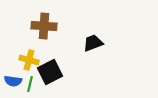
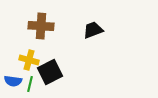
brown cross: moved 3 px left
black trapezoid: moved 13 px up
